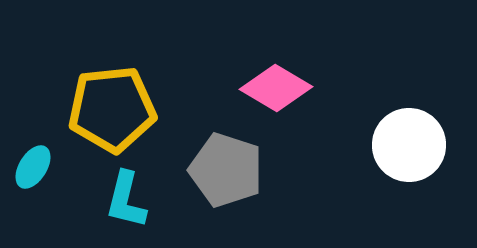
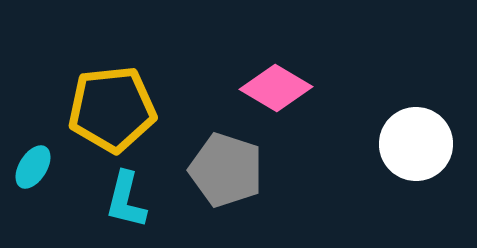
white circle: moved 7 px right, 1 px up
